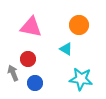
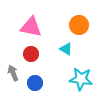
red circle: moved 3 px right, 5 px up
